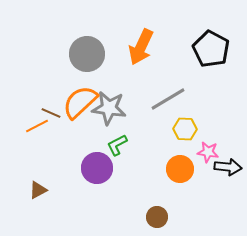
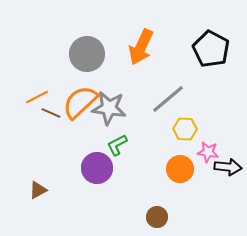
gray line: rotated 9 degrees counterclockwise
orange line: moved 29 px up
